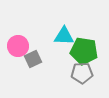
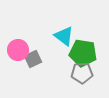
cyan triangle: rotated 35 degrees clockwise
pink circle: moved 4 px down
green pentagon: moved 1 px left, 2 px down
